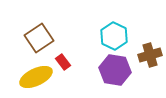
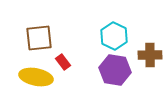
brown square: rotated 28 degrees clockwise
brown cross: rotated 15 degrees clockwise
yellow ellipse: rotated 36 degrees clockwise
